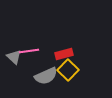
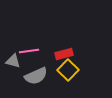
gray triangle: moved 1 px left, 4 px down; rotated 28 degrees counterclockwise
gray semicircle: moved 10 px left
